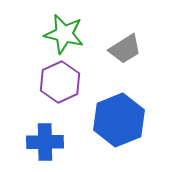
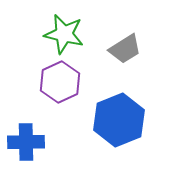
blue cross: moved 19 px left
